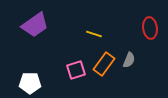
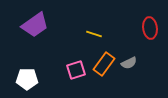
gray semicircle: moved 3 px down; rotated 42 degrees clockwise
white pentagon: moved 3 px left, 4 px up
